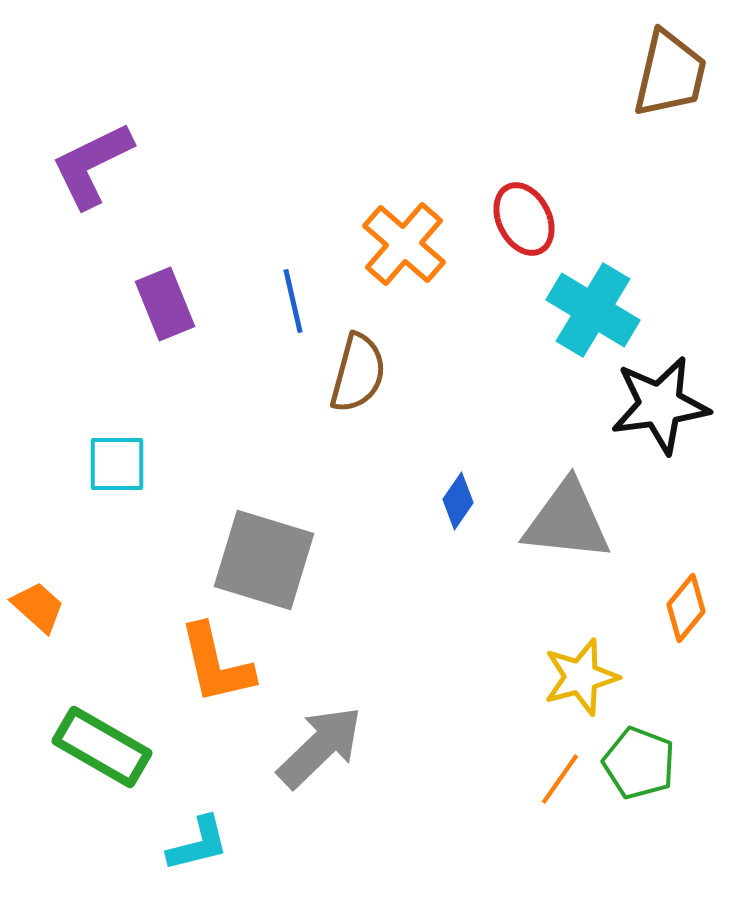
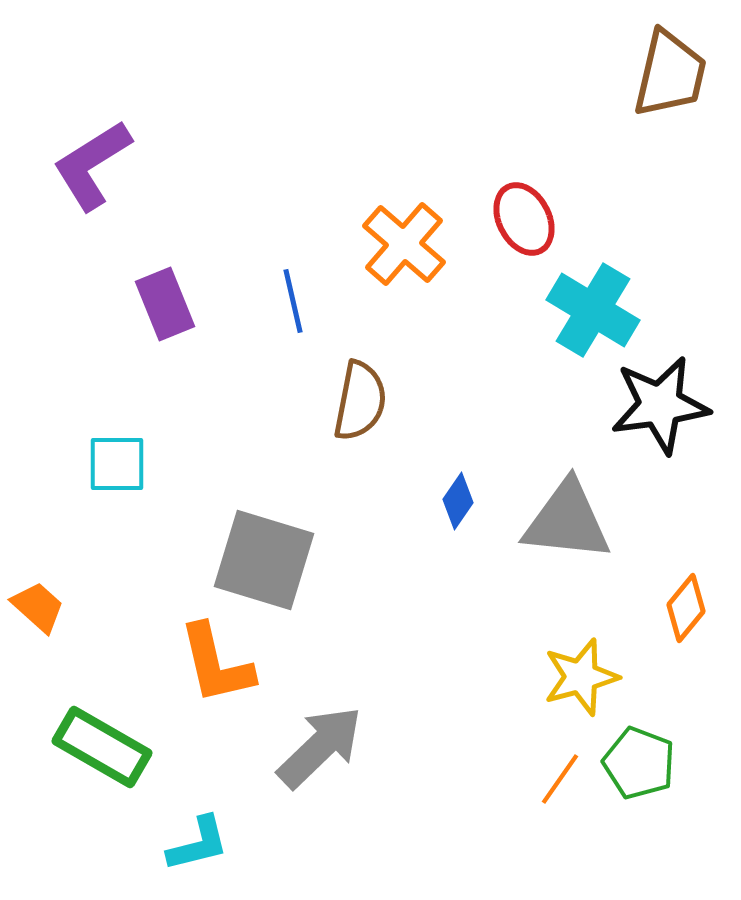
purple L-shape: rotated 6 degrees counterclockwise
brown semicircle: moved 2 px right, 28 px down; rotated 4 degrees counterclockwise
